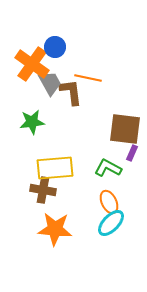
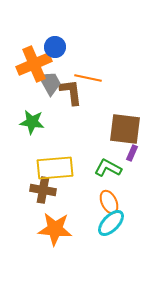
orange cross: moved 2 px right; rotated 32 degrees clockwise
green star: rotated 15 degrees clockwise
